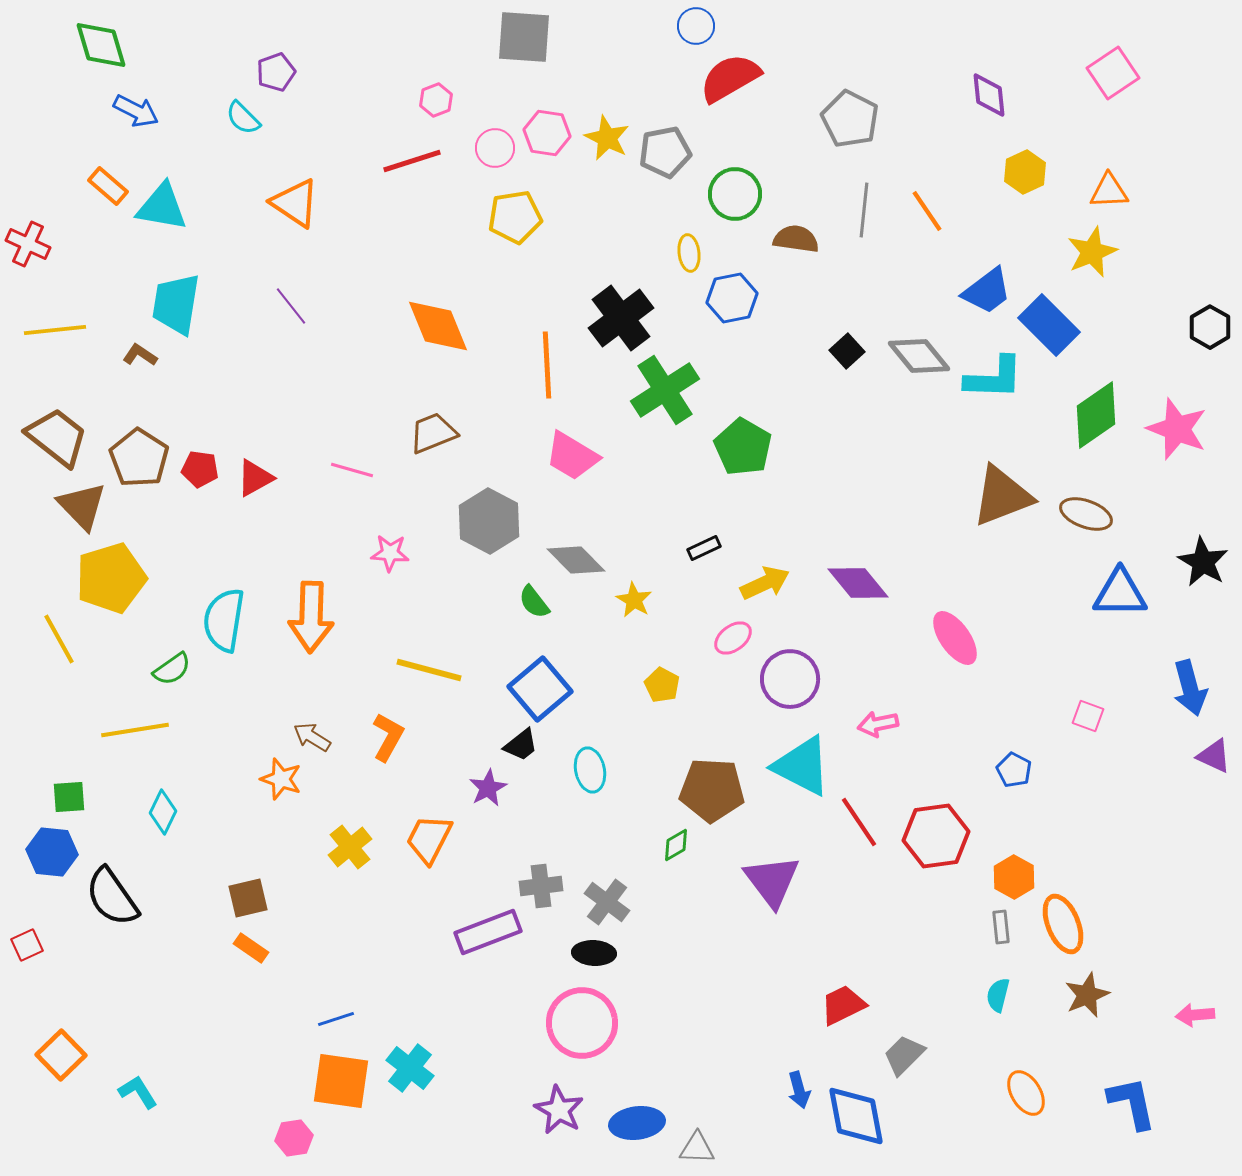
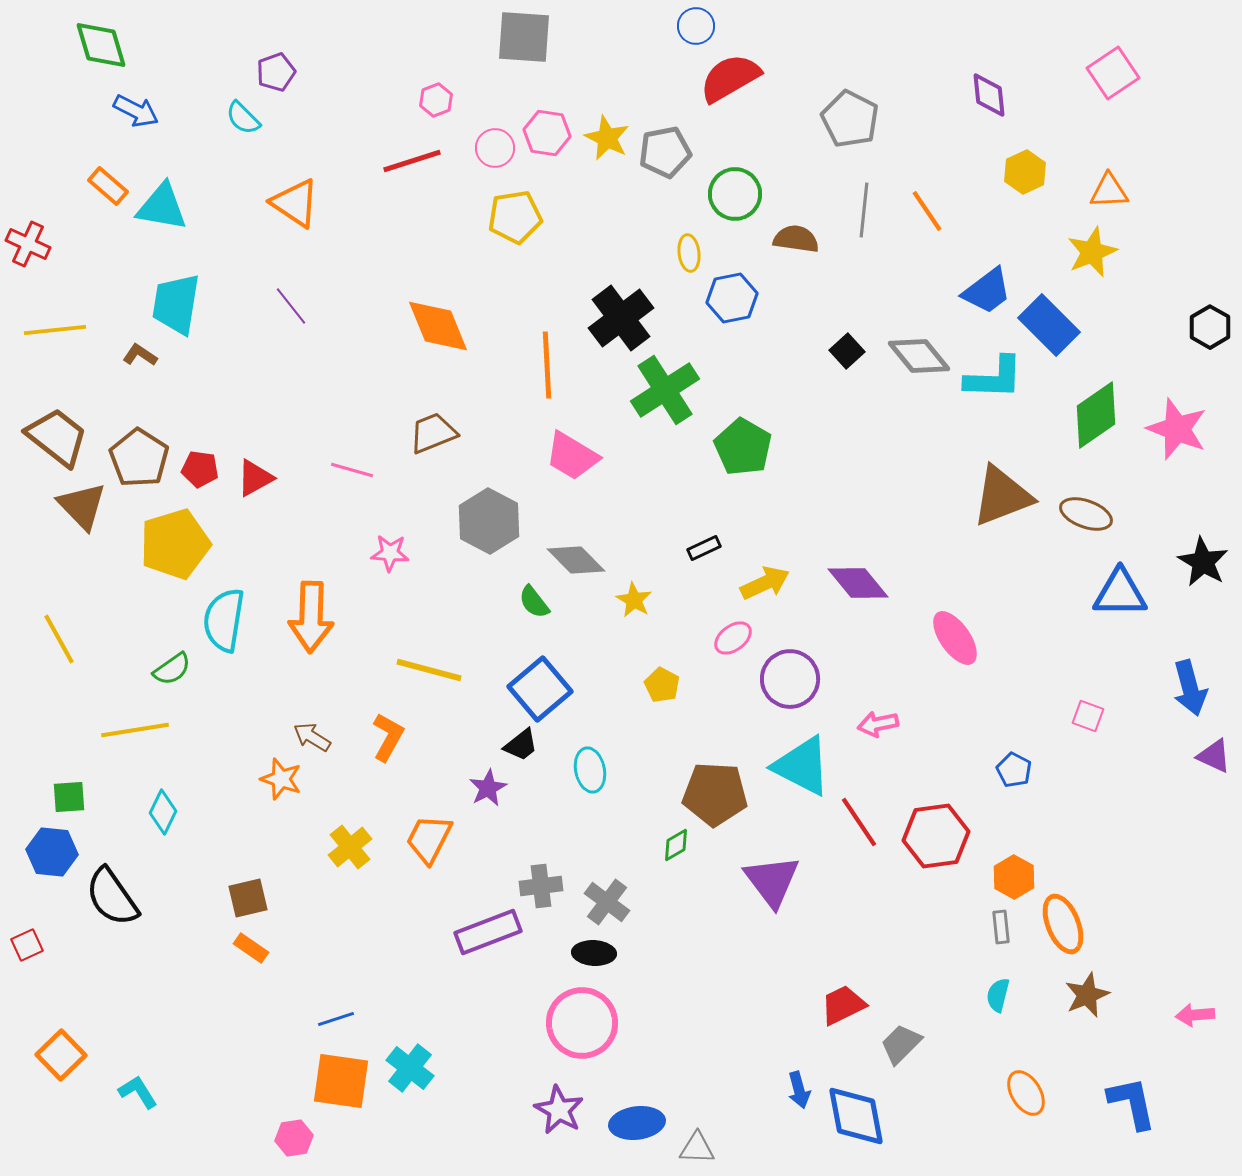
yellow pentagon at (111, 578): moved 64 px right, 34 px up
brown pentagon at (712, 790): moved 3 px right, 4 px down
gray trapezoid at (904, 1055): moved 3 px left, 11 px up
